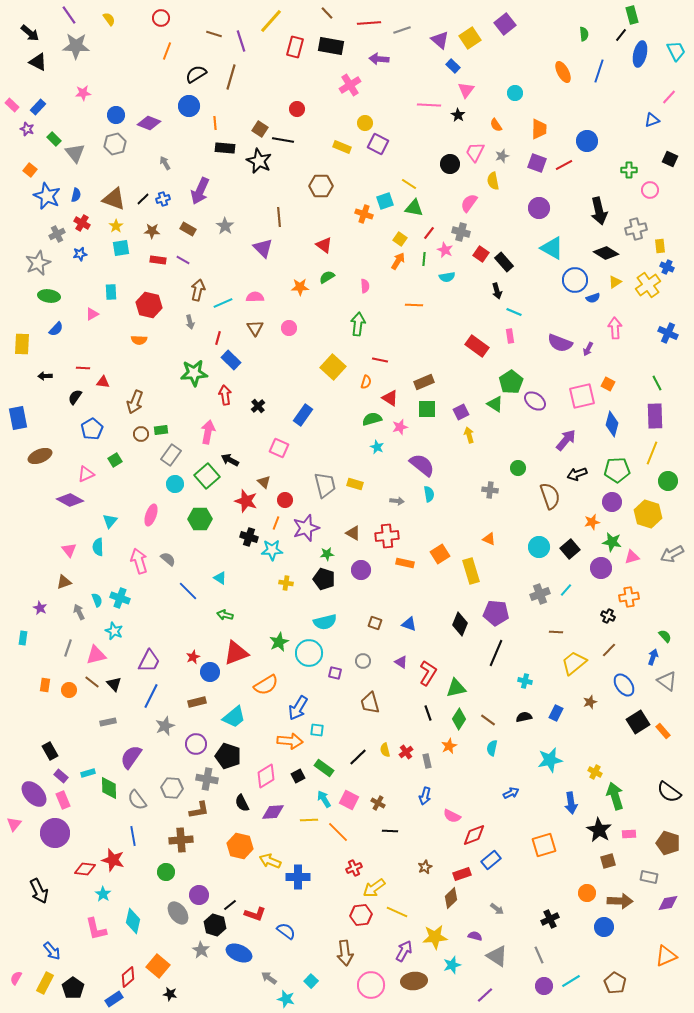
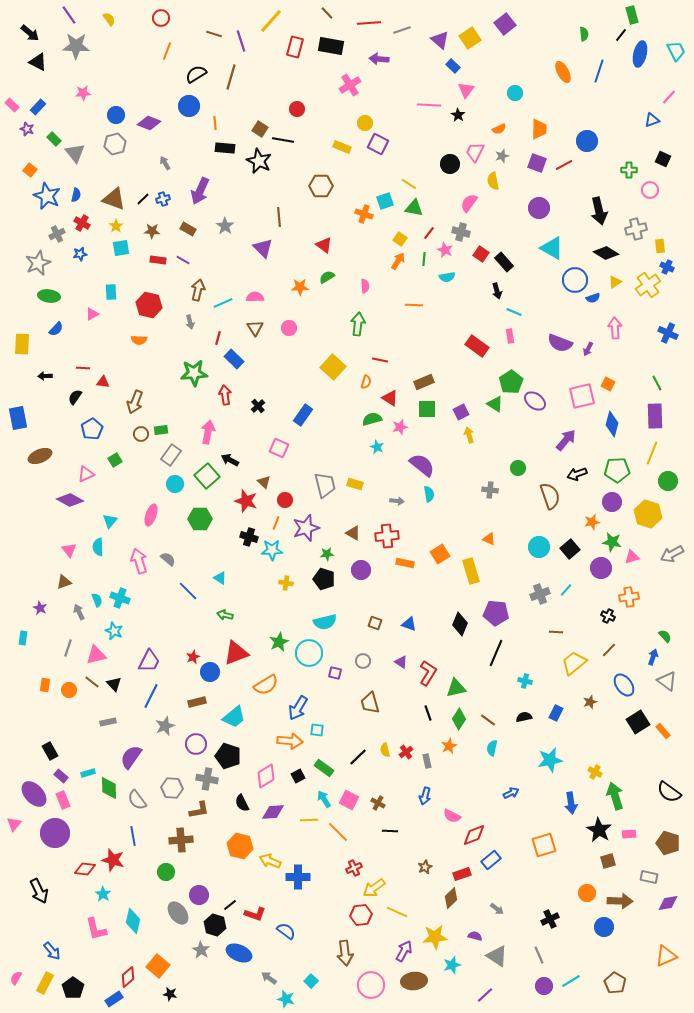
orange semicircle at (496, 125): moved 3 px right, 4 px down; rotated 80 degrees counterclockwise
black square at (670, 159): moved 7 px left
blue rectangle at (231, 360): moved 3 px right, 1 px up
